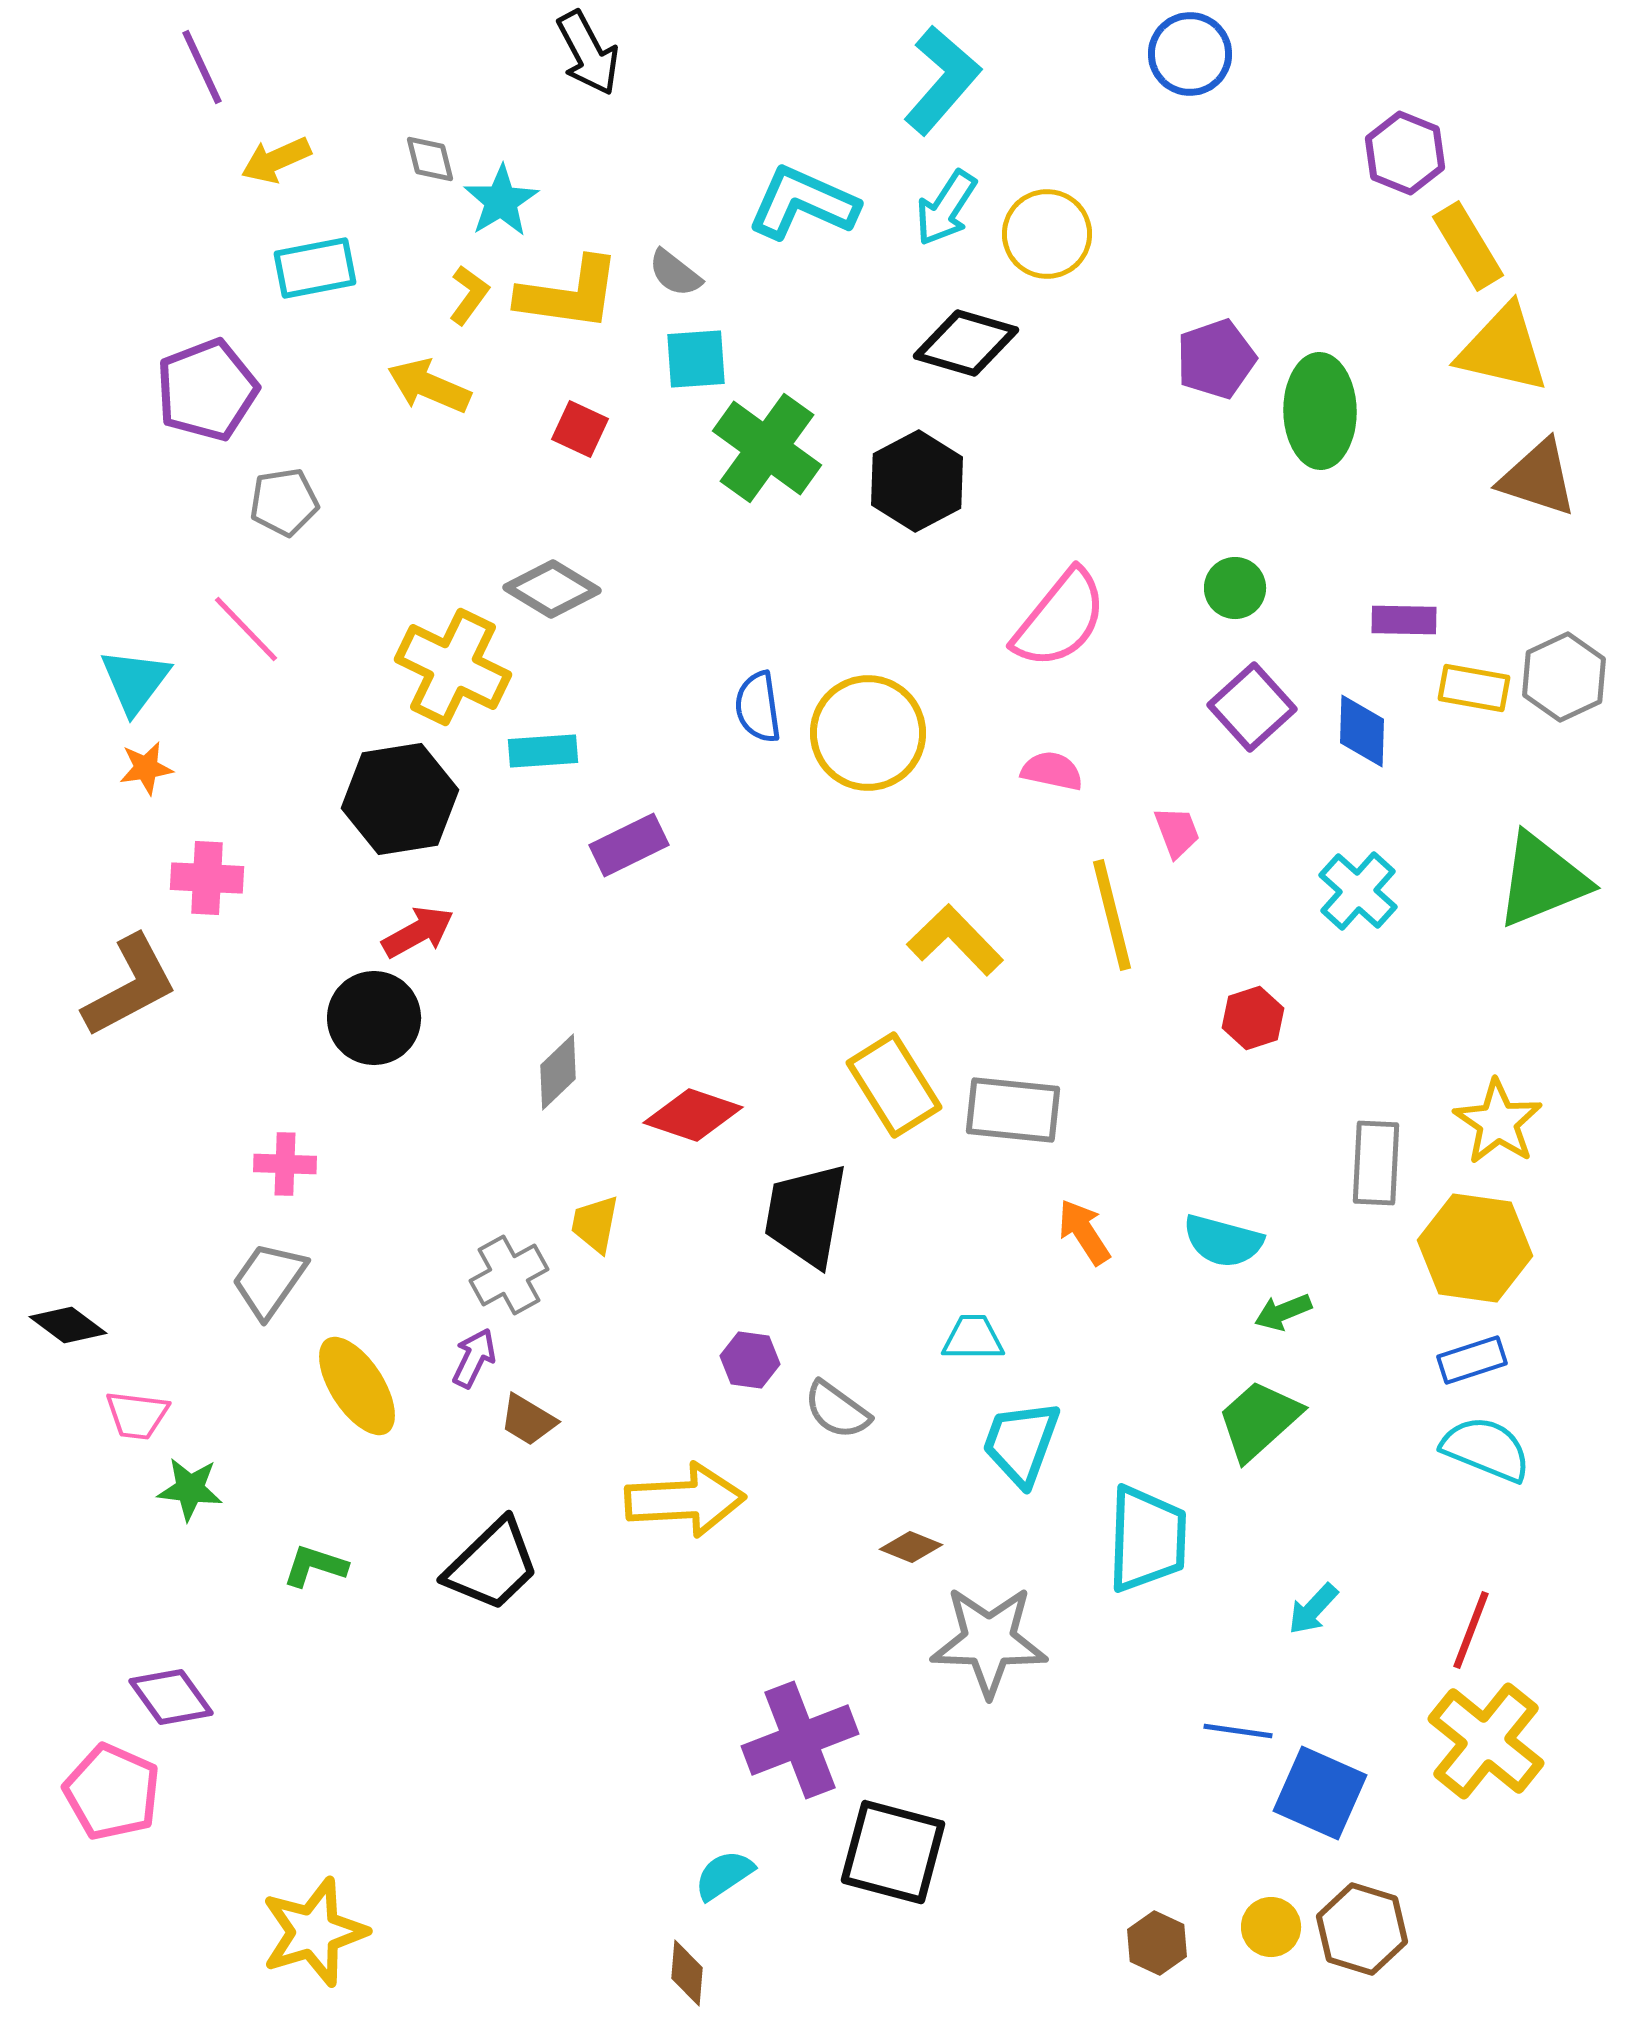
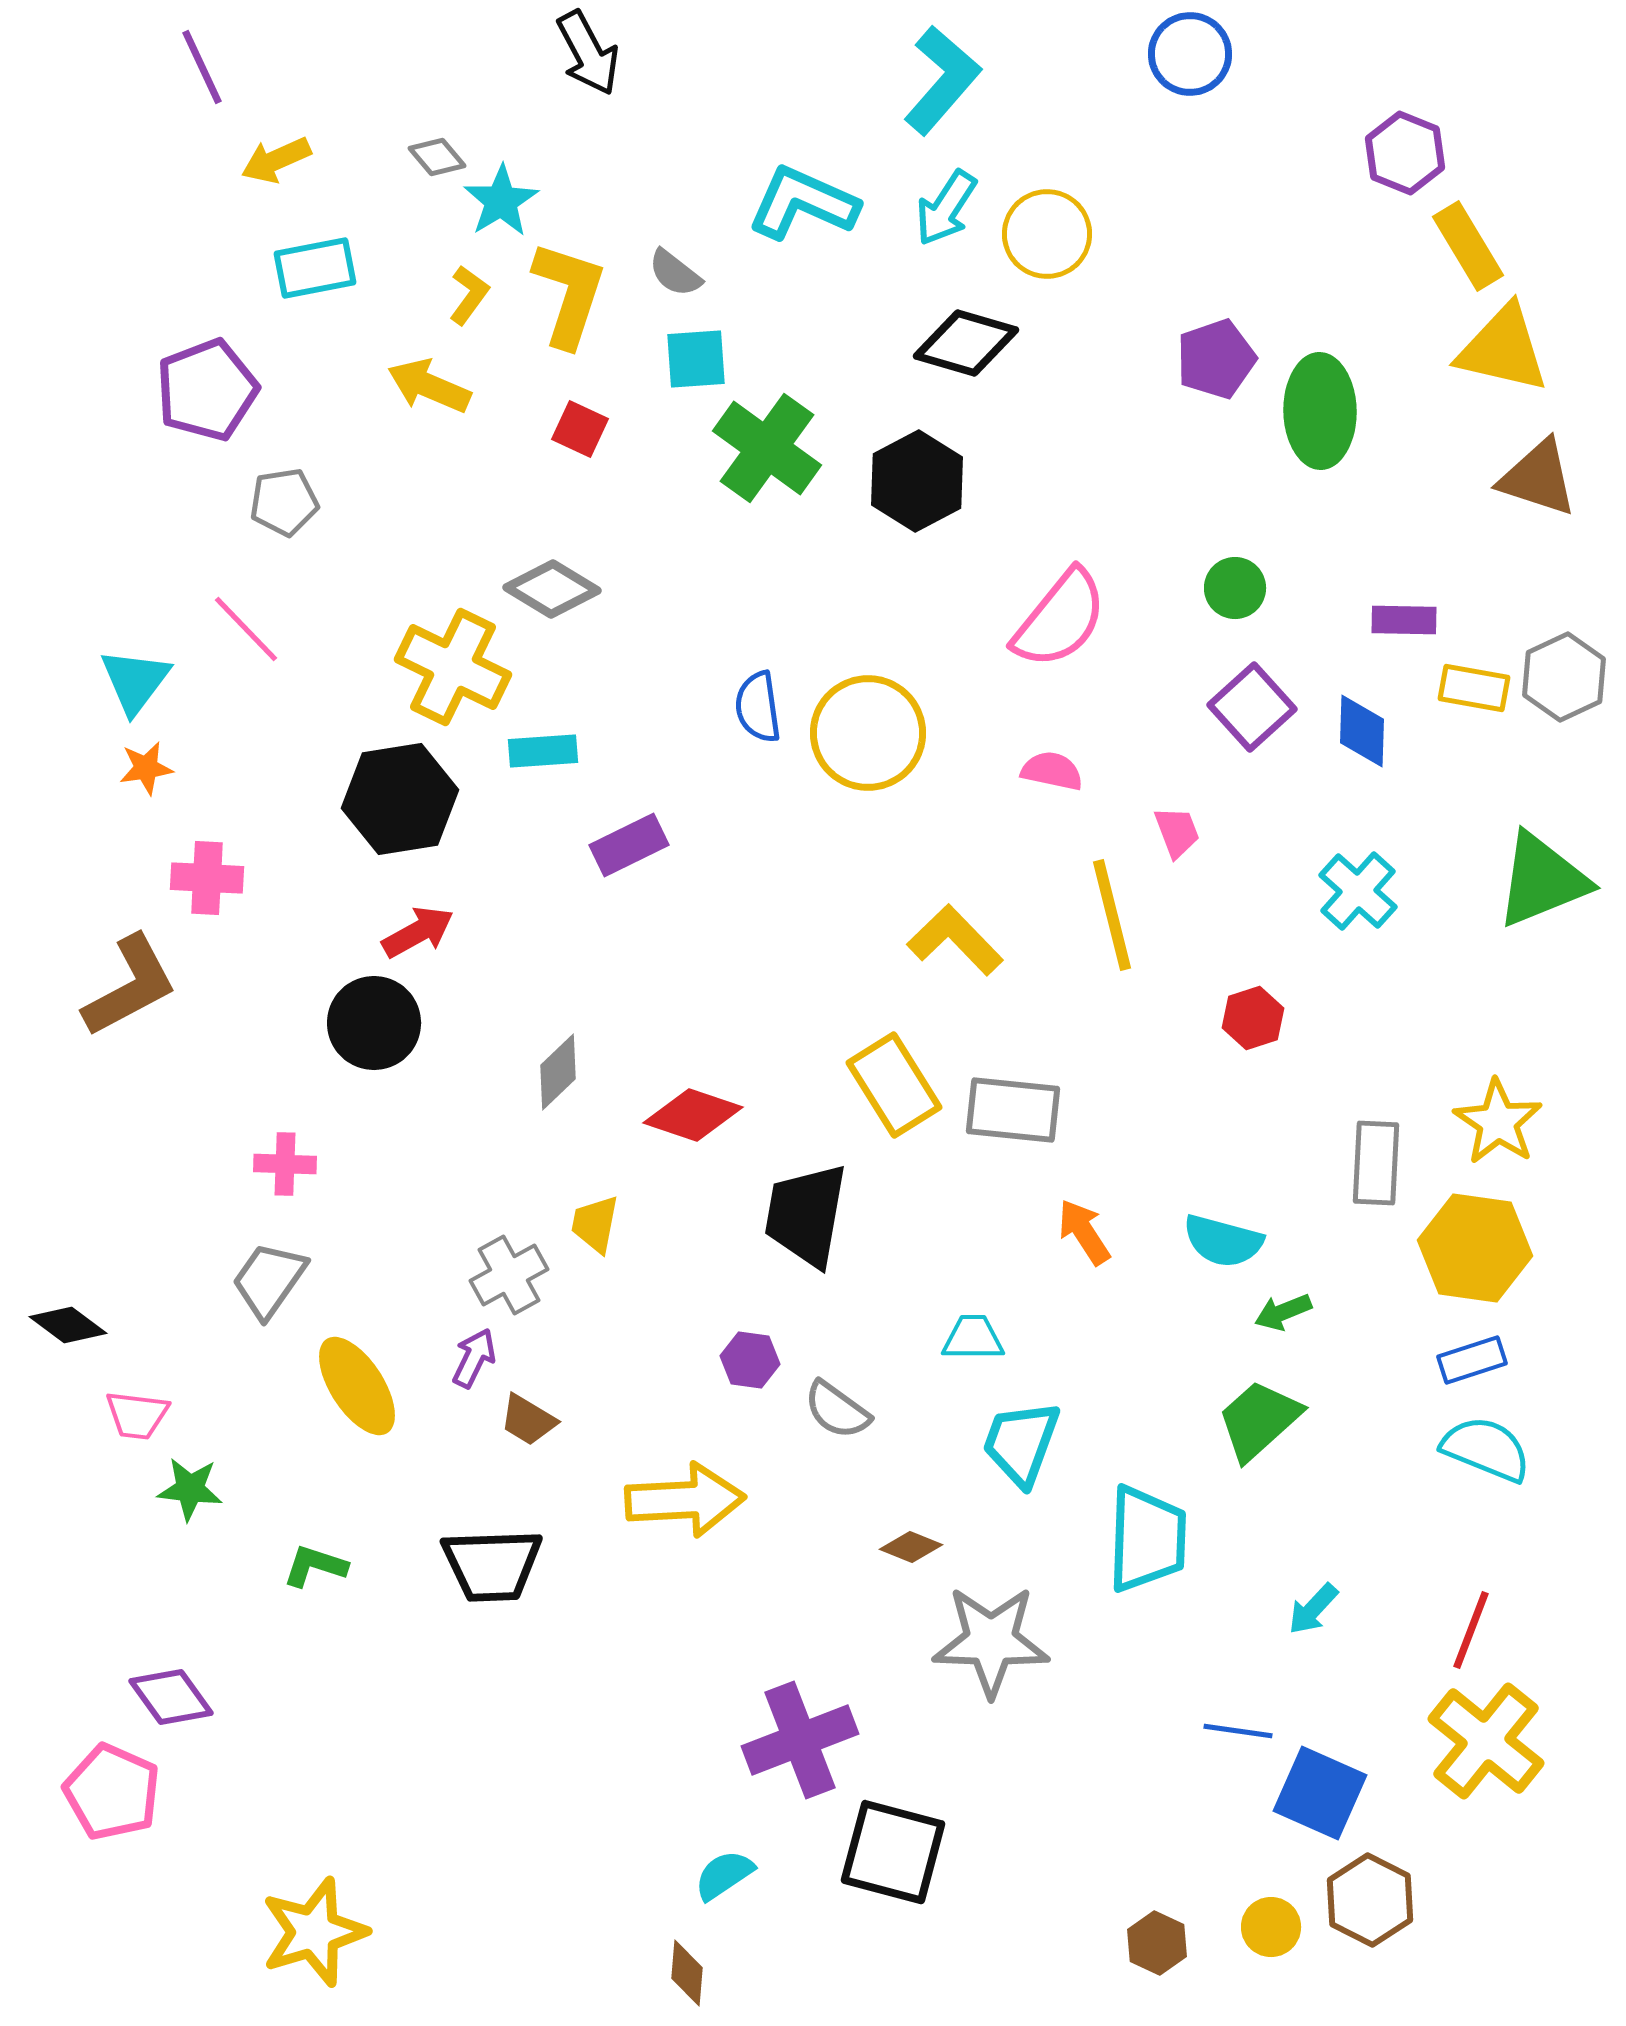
gray diamond at (430, 159): moved 7 px right, 2 px up; rotated 26 degrees counterclockwise
yellow L-shape at (569, 294): rotated 80 degrees counterclockwise
black circle at (374, 1018): moved 5 px down
black trapezoid at (492, 1565): rotated 42 degrees clockwise
gray star at (989, 1641): moved 2 px right
brown hexagon at (1362, 1929): moved 8 px right, 29 px up; rotated 10 degrees clockwise
